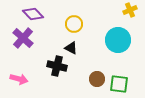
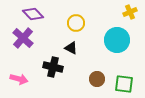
yellow cross: moved 2 px down
yellow circle: moved 2 px right, 1 px up
cyan circle: moved 1 px left
black cross: moved 4 px left, 1 px down
green square: moved 5 px right
